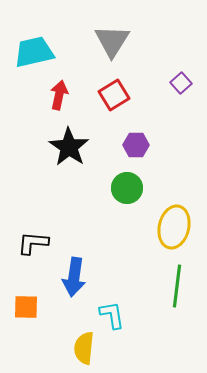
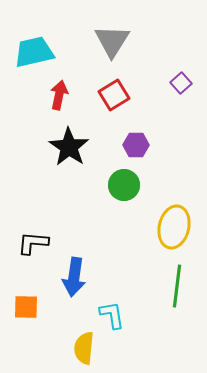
green circle: moved 3 px left, 3 px up
